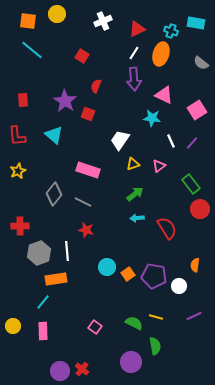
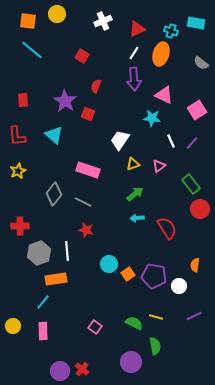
cyan circle at (107, 267): moved 2 px right, 3 px up
